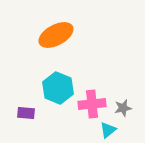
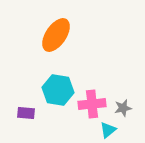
orange ellipse: rotated 28 degrees counterclockwise
cyan hexagon: moved 2 px down; rotated 12 degrees counterclockwise
